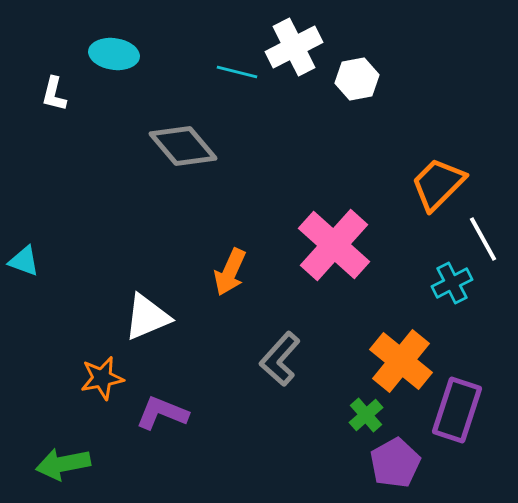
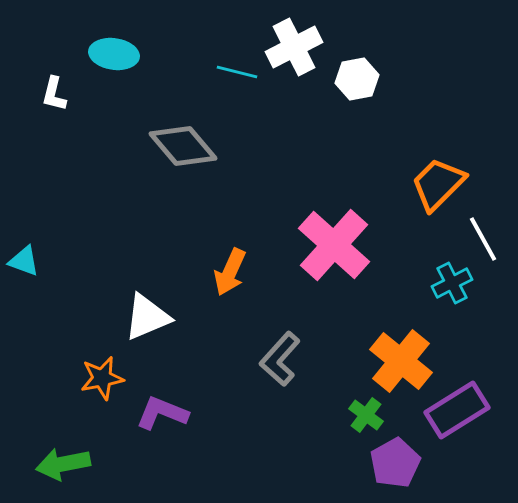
purple rectangle: rotated 40 degrees clockwise
green cross: rotated 12 degrees counterclockwise
